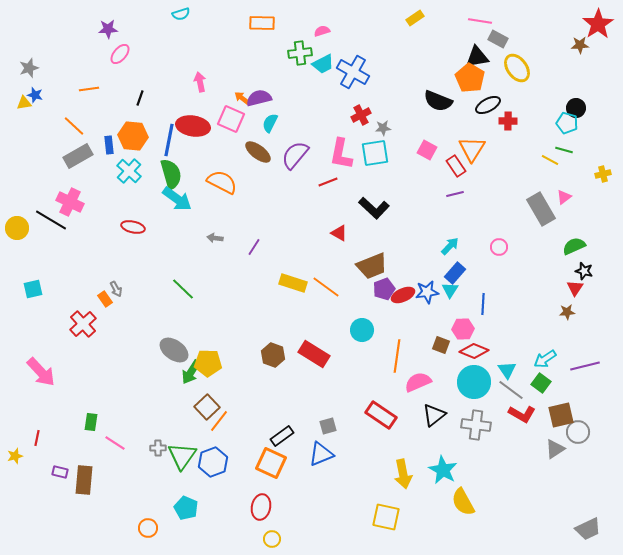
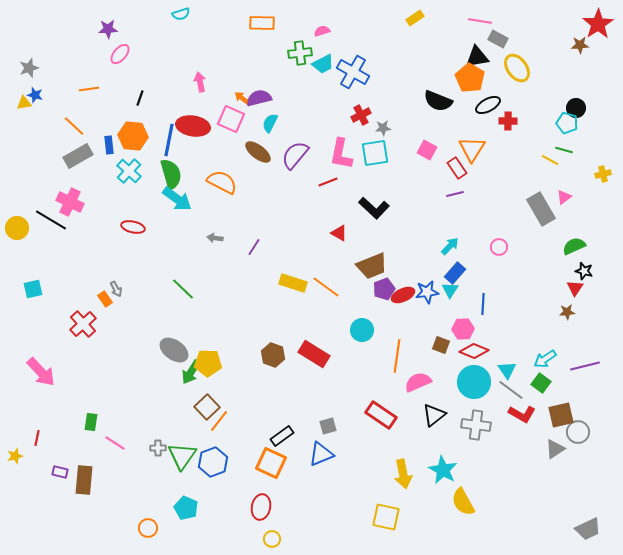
red rectangle at (456, 166): moved 1 px right, 2 px down
